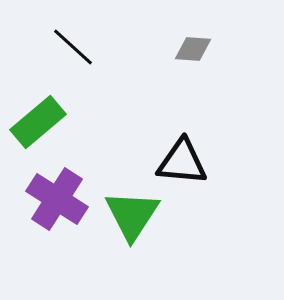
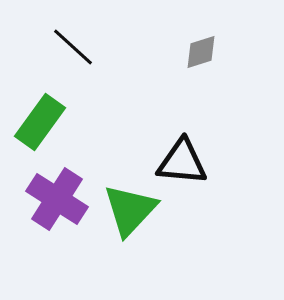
gray diamond: moved 8 px right, 3 px down; rotated 21 degrees counterclockwise
green rectangle: moved 2 px right; rotated 14 degrees counterclockwise
green triangle: moved 2 px left, 5 px up; rotated 10 degrees clockwise
